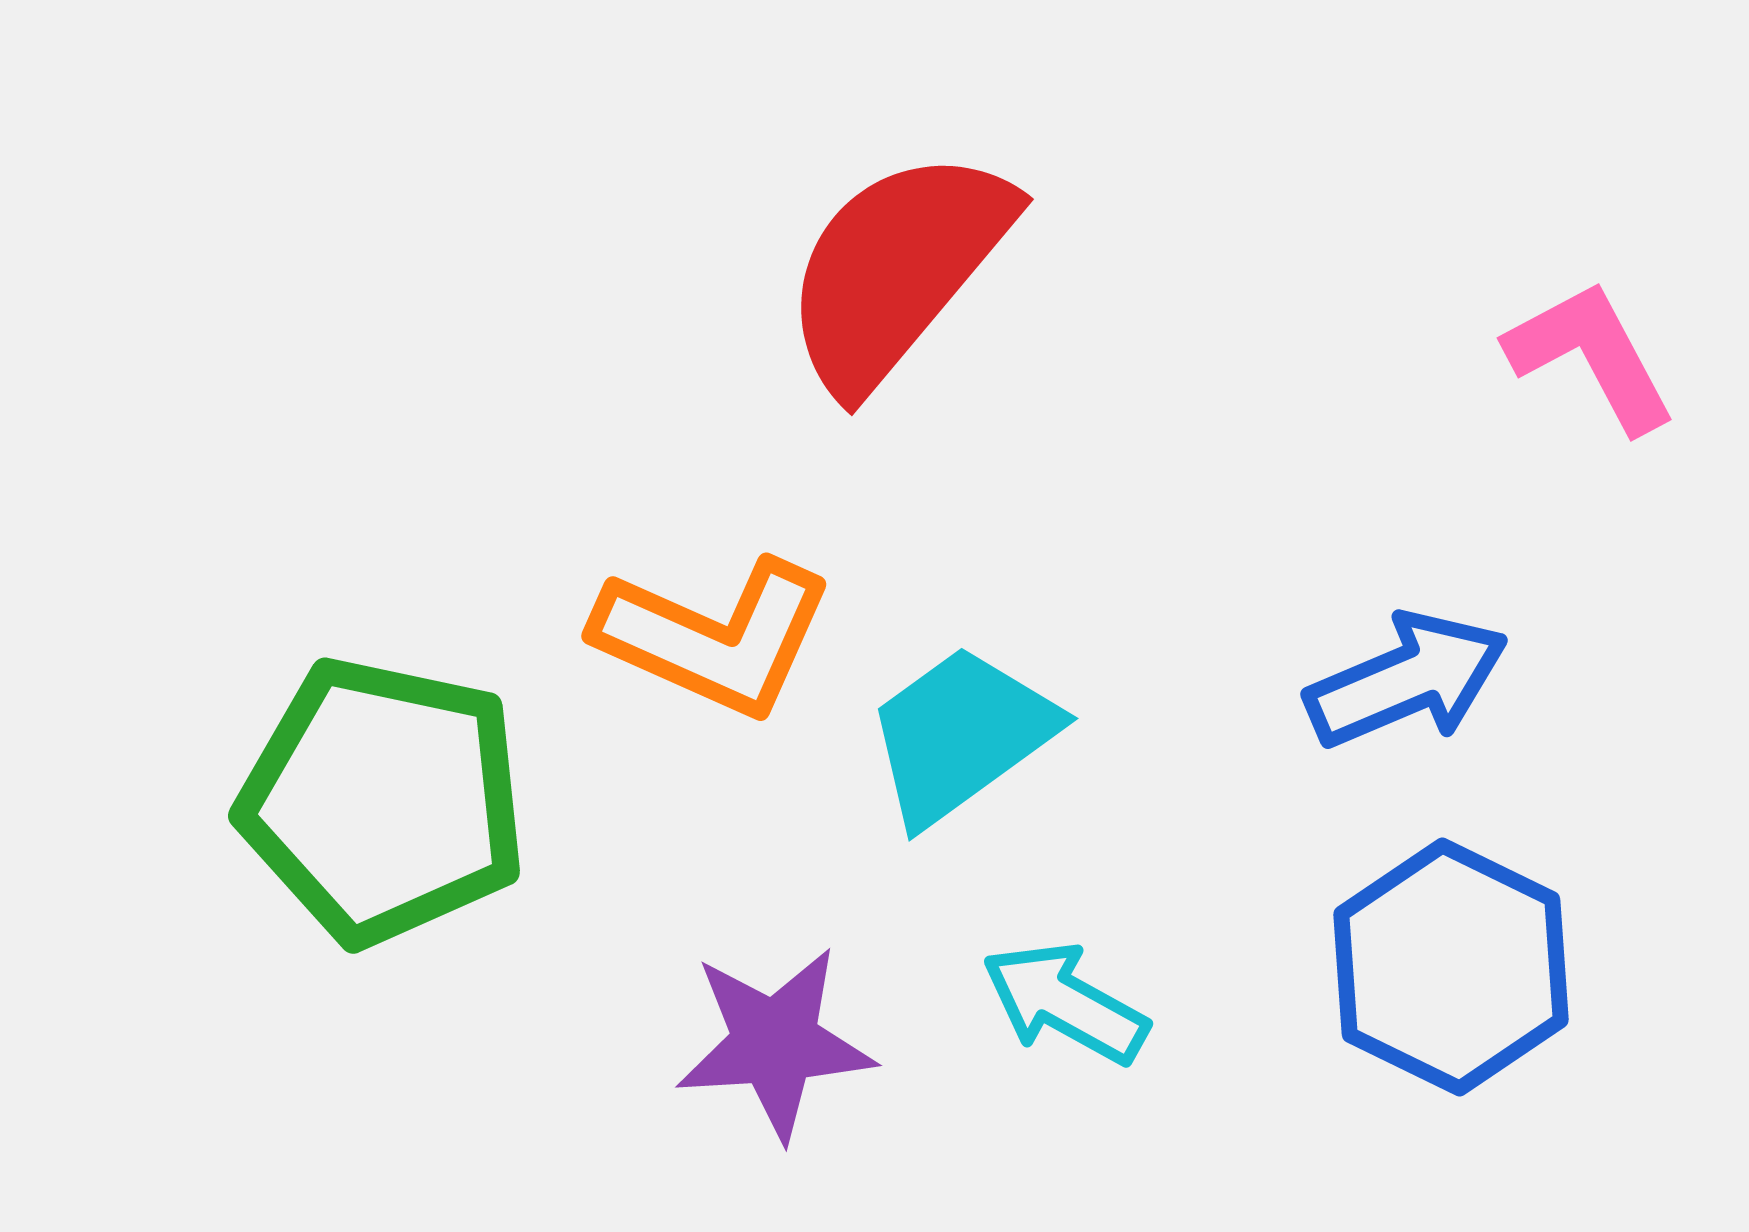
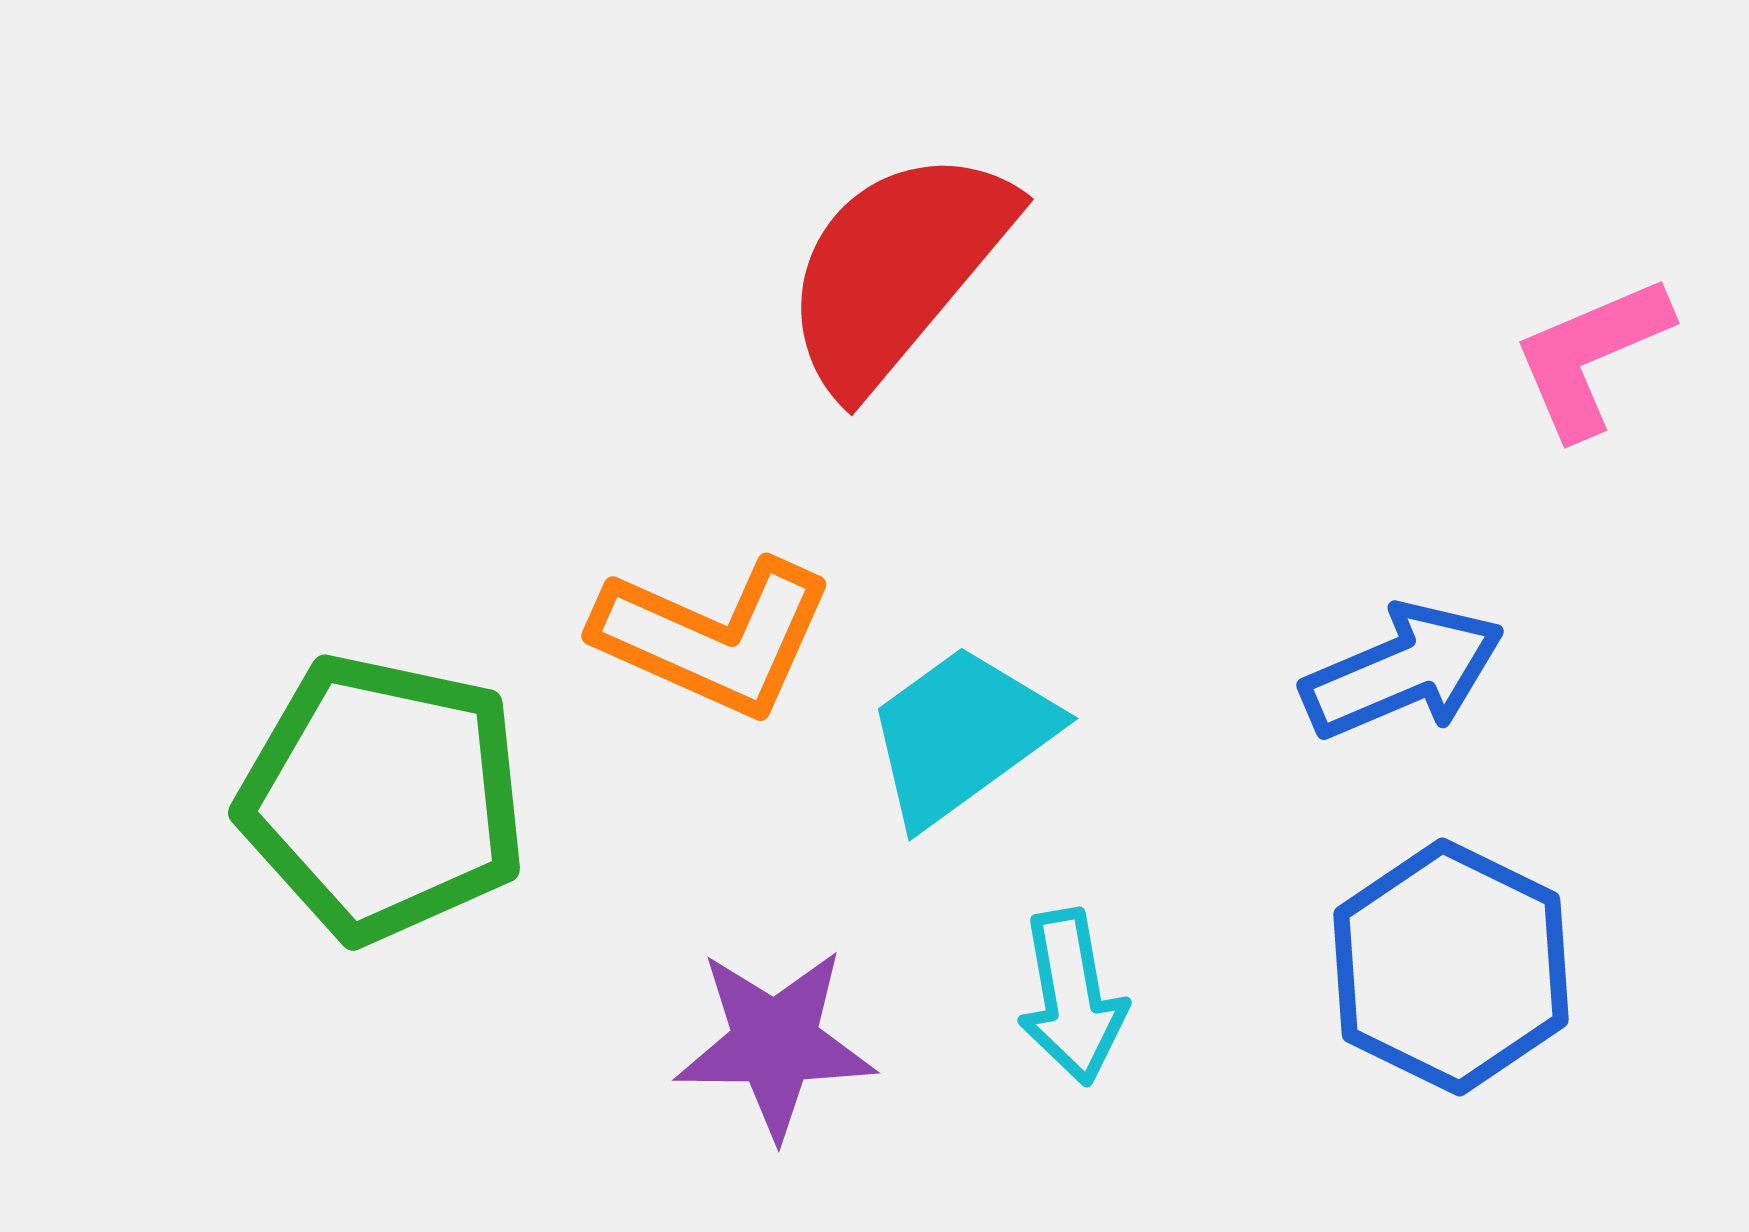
pink L-shape: rotated 85 degrees counterclockwise
blue arrow: moved 4 px left, 9 px up
green pentagon: moved 3 px up
cyan arrow: moved 7 px right, 6 px up; rotated 129 degrees counterclockwise
purple star: rotated 4 degrees clockwise
